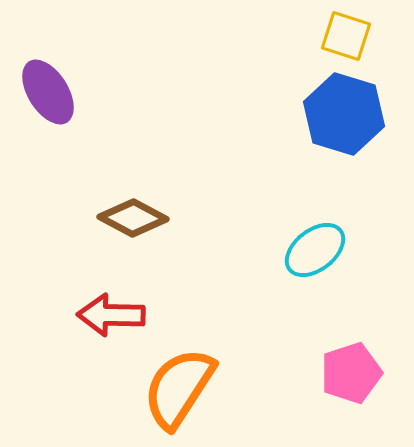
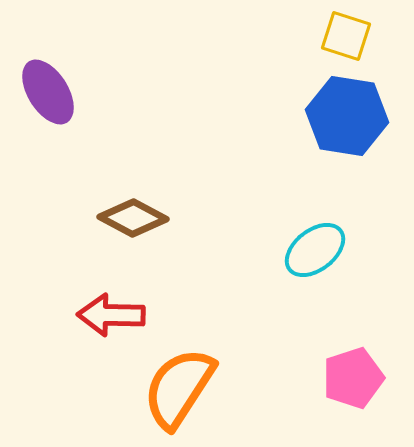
blue hexagon: moved 3 px right, 2 px down; rotated 8 degrees counterclockwise
pink pentagon: moved 2 px right, 5 px down
